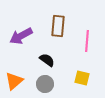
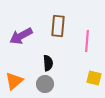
black semicircle: moved 1 px right, 3 px down; rotated 49 degrees clockwise
yellow square: moved 12 px right
